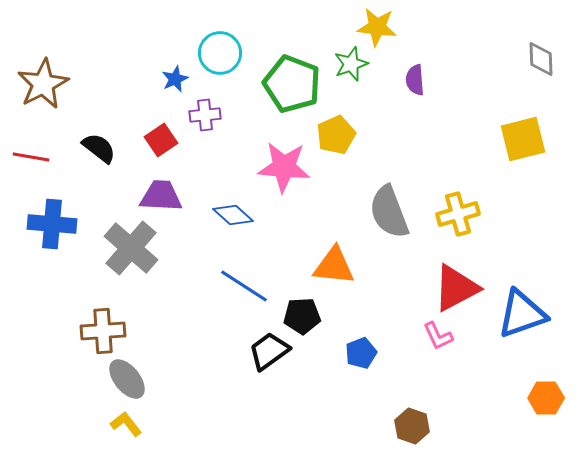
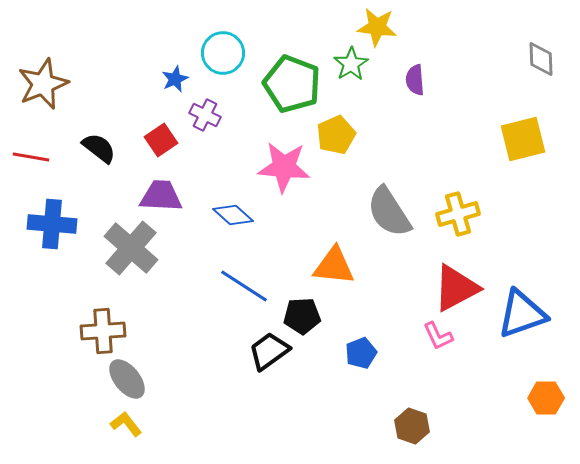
cyan circle: moved 3 px right
green star: rotated 12 degrees counterclockwise
brown star: rotated 6 degrees clockwise
purple cross: rotated 32 degrees clockwise
gray semicircle: rotated 12 degrees counterclockwise
